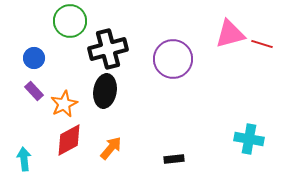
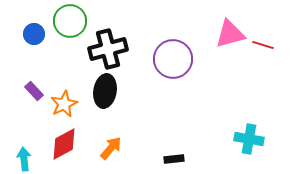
red line: moved 1 px right, 1 px down
blue circle: moved 24 px up
red diamond: moved 5 px left, 4 px down
